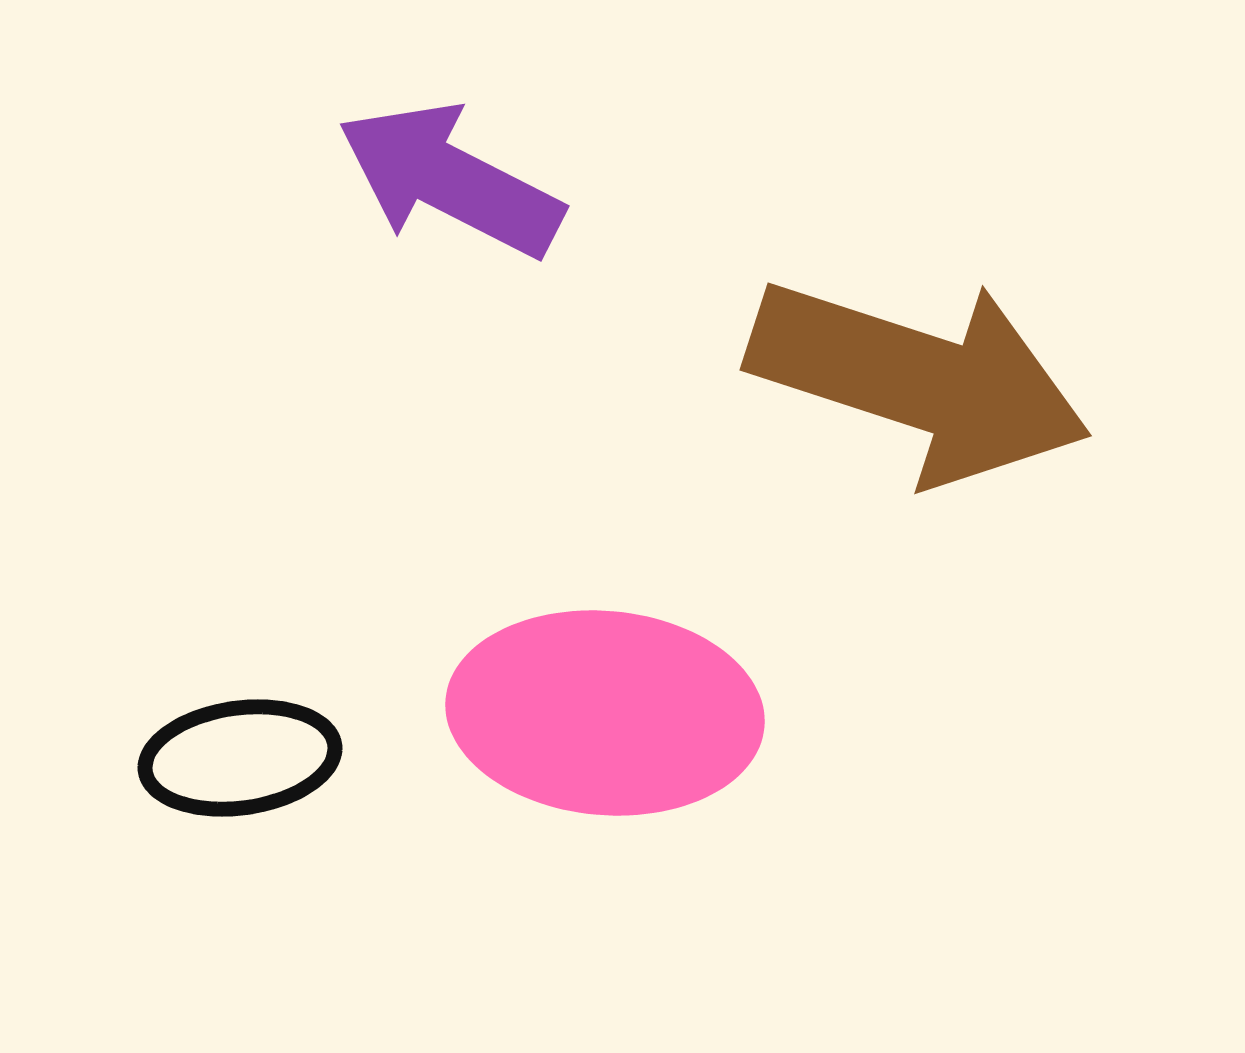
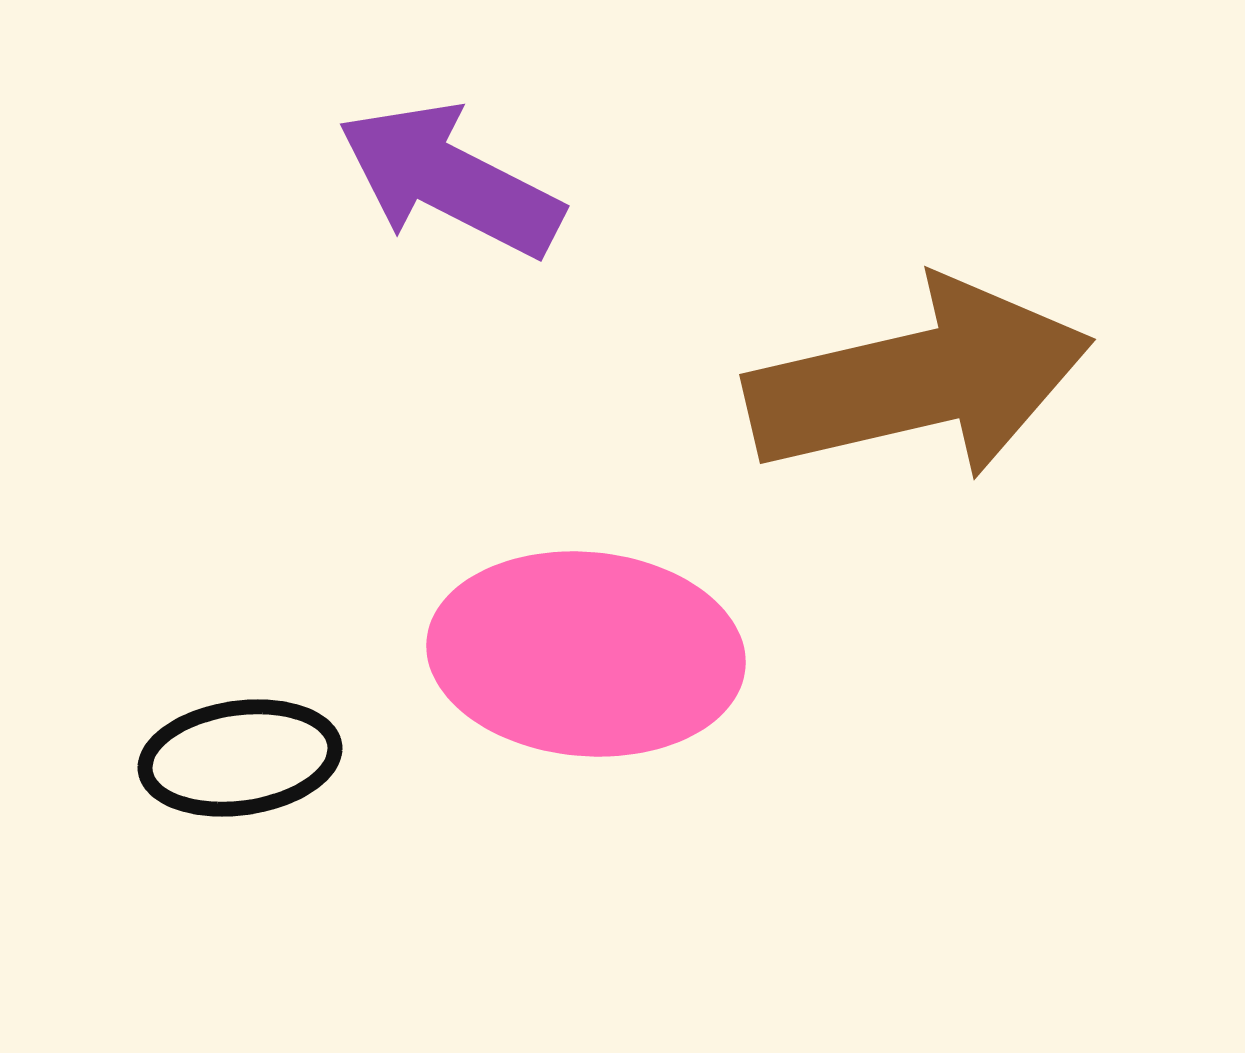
brown arrow: rotated 31 degrees counterclockwise
pink ellipse: moved 19 px left, 59 px up
